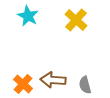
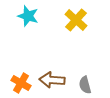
cyan star: rotated 10 degrees counterclockwise
brown arrow: moved 1 px left
orange cross: moved 2 px left, 1 px up; rotated 12 degrees counterclockwise
